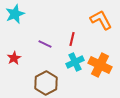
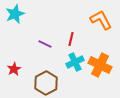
red line: moved 1 px left
red star: moved 11 px down
